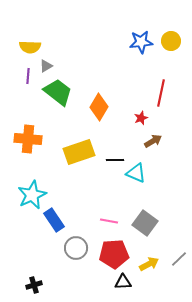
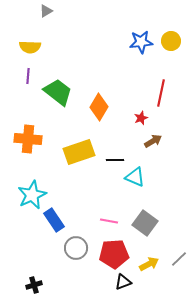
gray triangle: moved 55 px up
cyan triangle: moved 1 px left, 4 px down
black triangle: rotated 18 degrees counterclockwise
